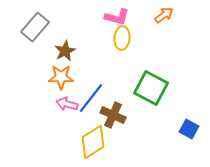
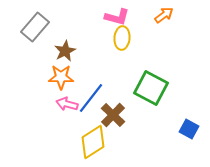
brown cross: rotated 20 degrees clockwise
